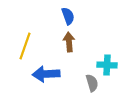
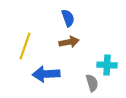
blue semicircle: moved 2 px down
brown arrow: rotated 84 degrees clockwise
